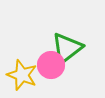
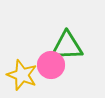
green triangle: moved 2 px up; rotated 36 degrees clockwise
